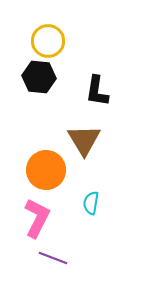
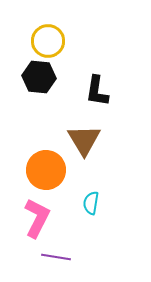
purple line: moved 3 px right, 1 px up; rotated 12 degrees counterclockwise
